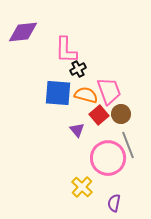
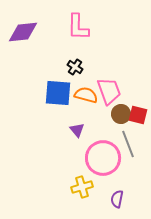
pink L-shape: moved 12 px right, 23 px up
black cross: moved 3 px left, 2 px up; rotated 28 degrees counterclockwise
red square: moved 39 px right; rotated 36 degrees counterclockwise
gray line: moved 1 px up
pink circle: moved 5 px left
yellow cross: rotated 30 degrees clockwise
purple semicircle: moved 3 px right, 4 px up
